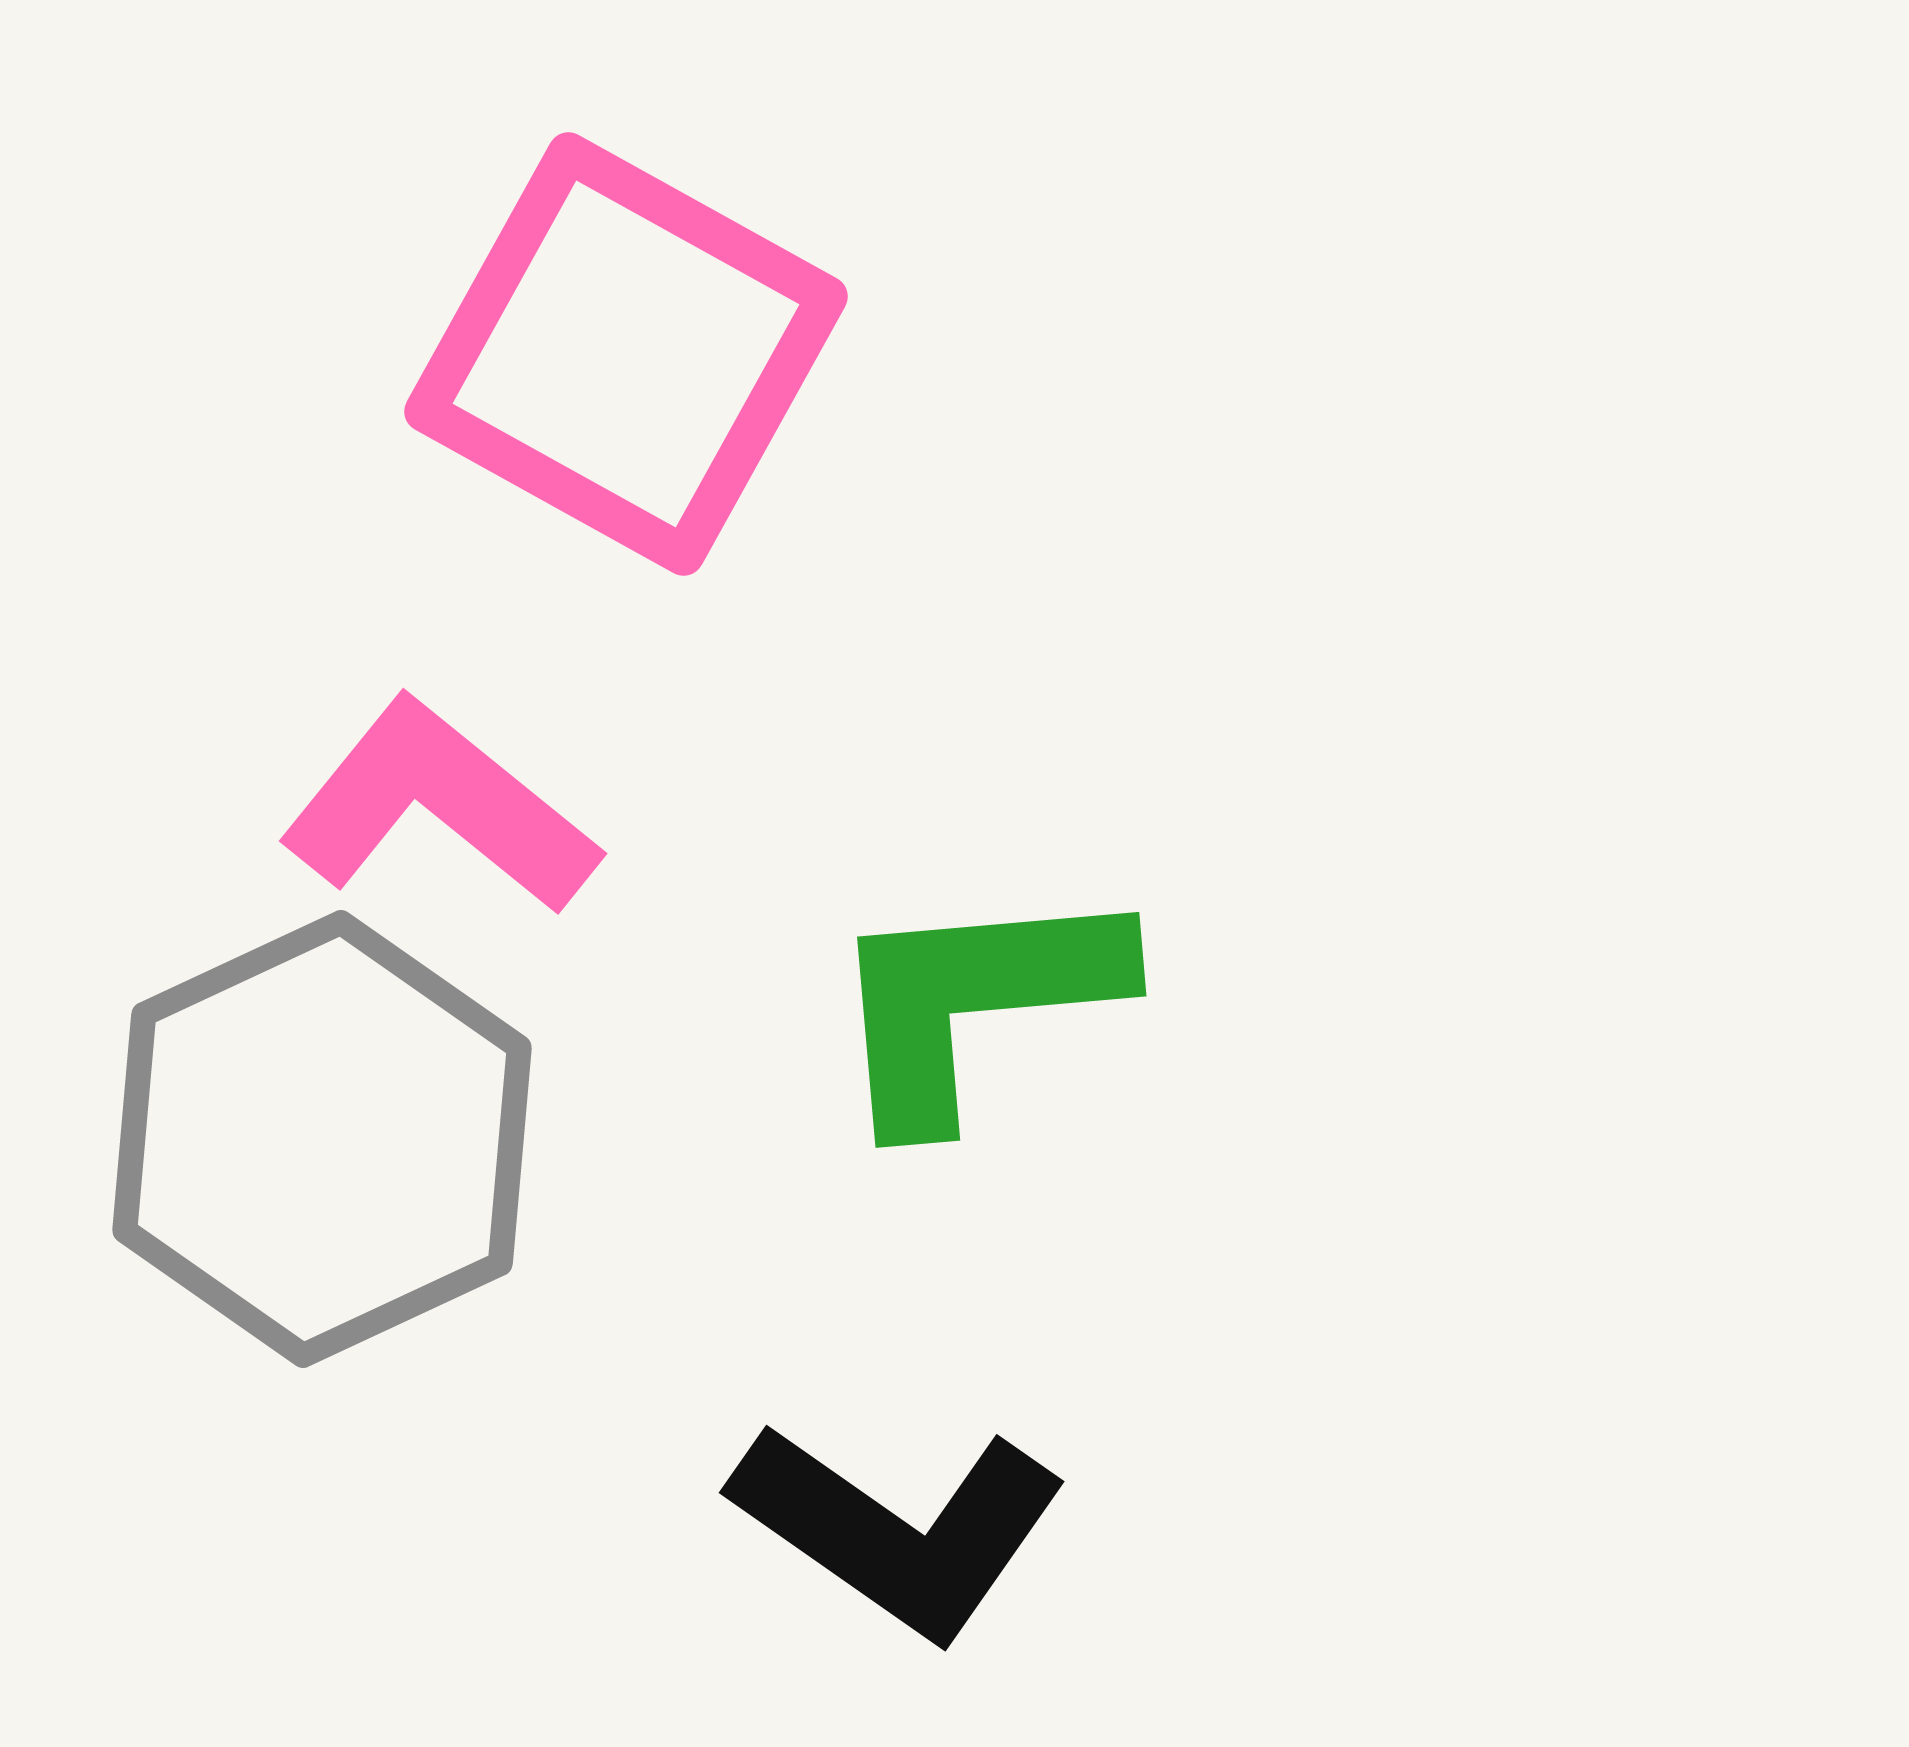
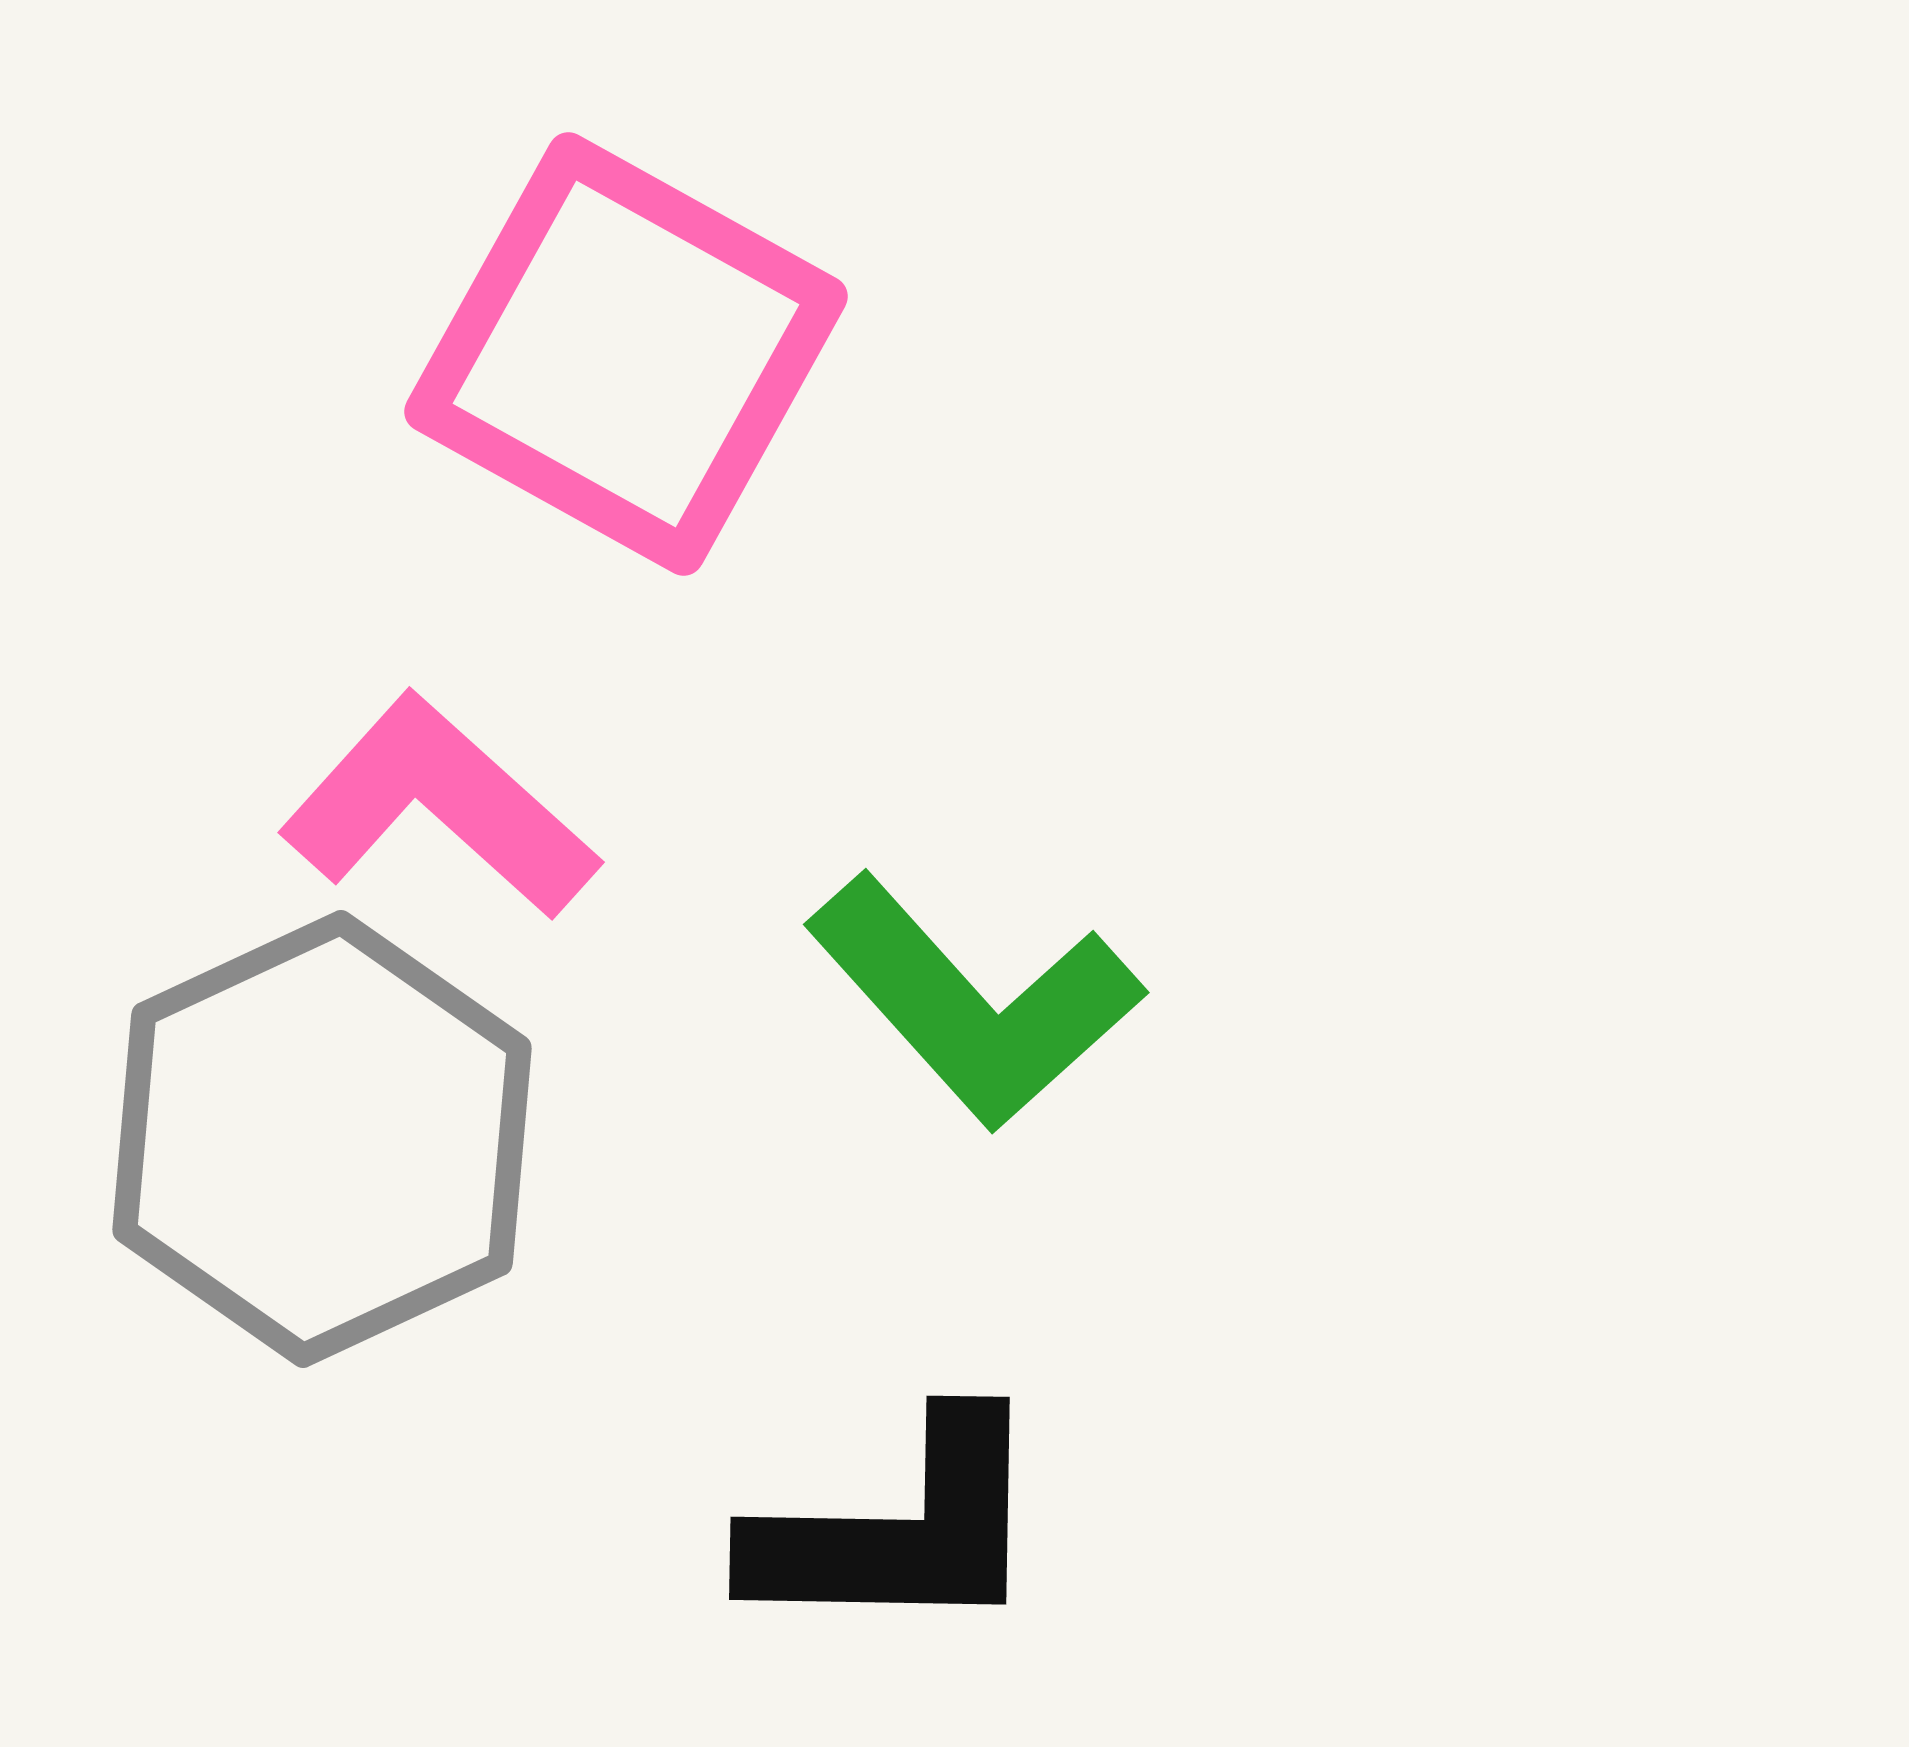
pink L-shape: rotated 3 degrees clockwise
green L-shape: rotated 127 degrees counterclockwise
black L-shape: rotated 34 degrees counterclockwise
